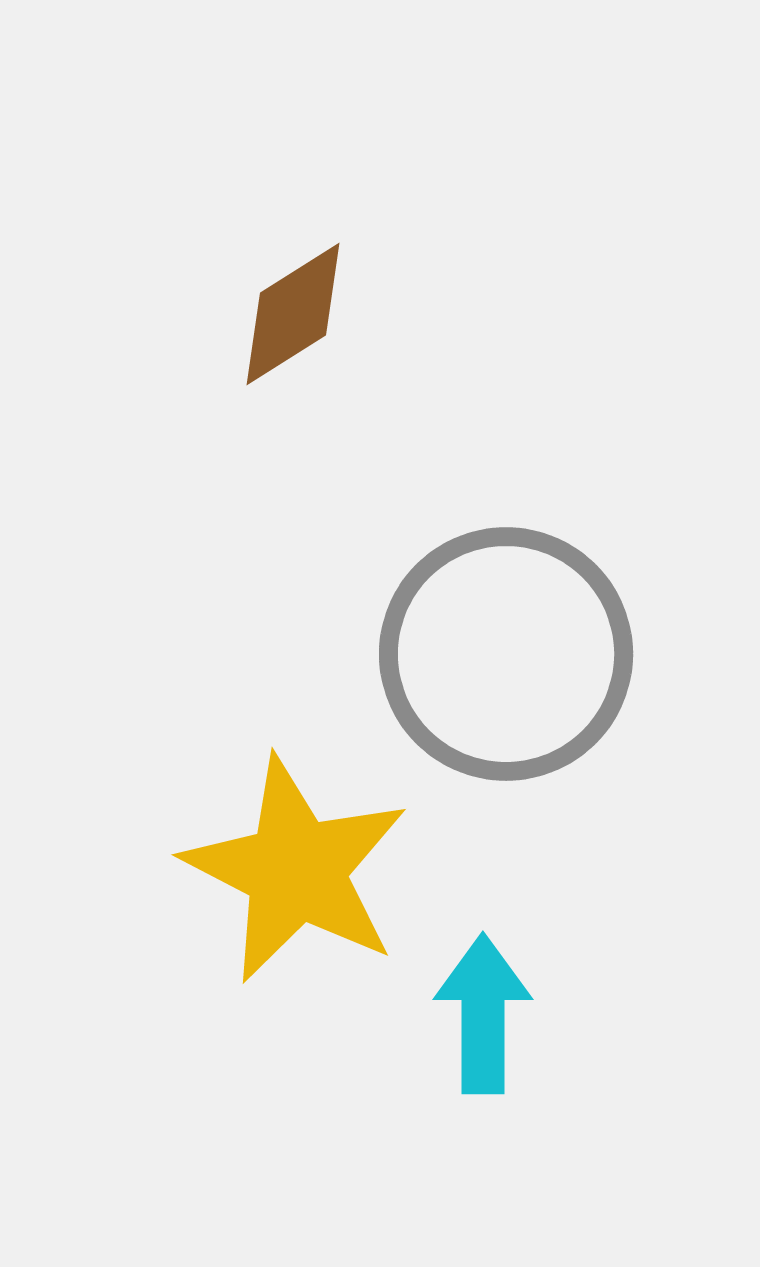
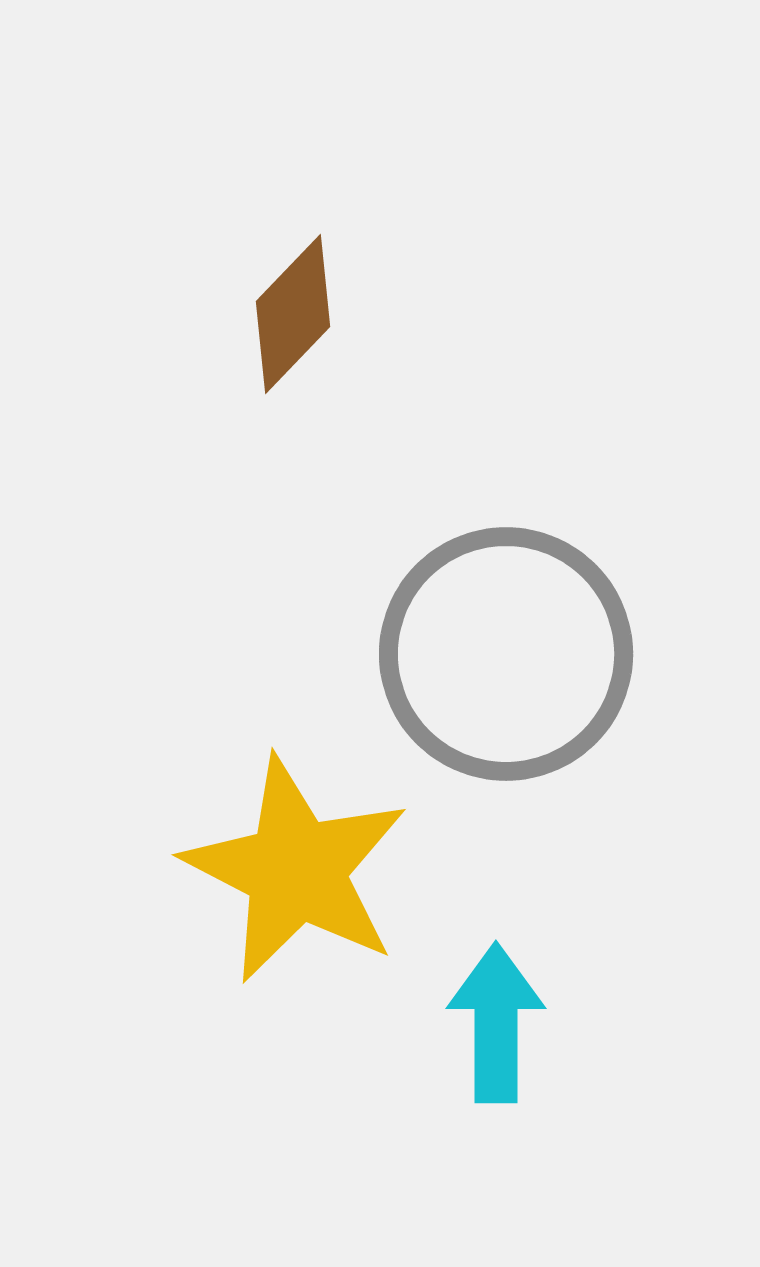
brown diamond: rotated 14 degrees counterclockwise
cyan arrow: moved 13 px right, 9 px down
